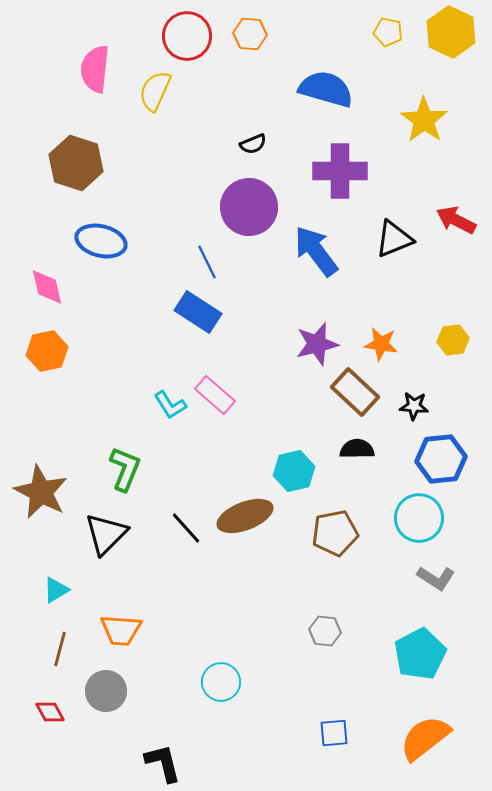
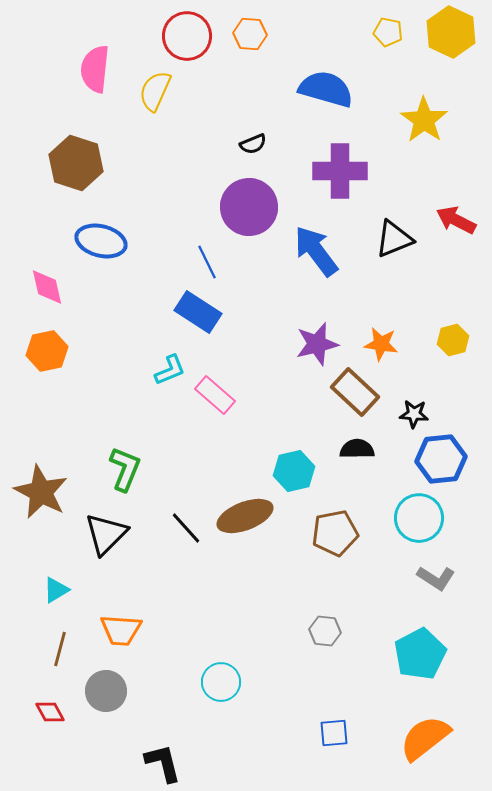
yellow hexagon at (453, 340): rotated 8 degrees counterclockwise
cyan L-shape at (170, 405): moved 35 px up; rotated 80 degrees counterclockwise
black star at (414, 406): moved 8 px down
